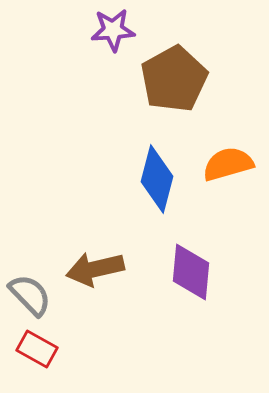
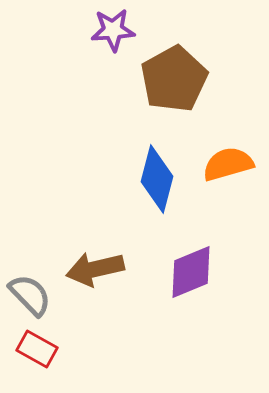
purple diamond: rotated 62 degrees clockwise
